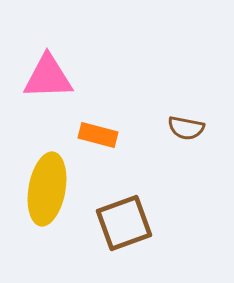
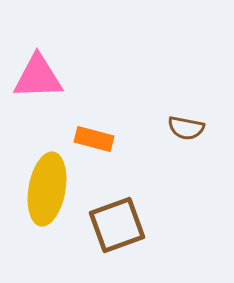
pink triangle: moved 10 px left
orange rectangle: moved 4 px left, 4 px down
brown square: moved 7 px left, 2 px down
